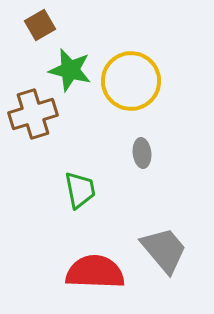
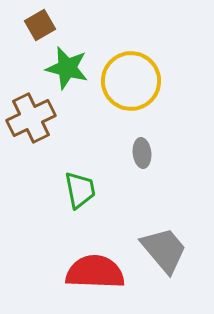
green star: moved 3 px left, 2 px up
brown cross: moved 2 px left, 4 px down; rotated 9 degrees counterclockwise
